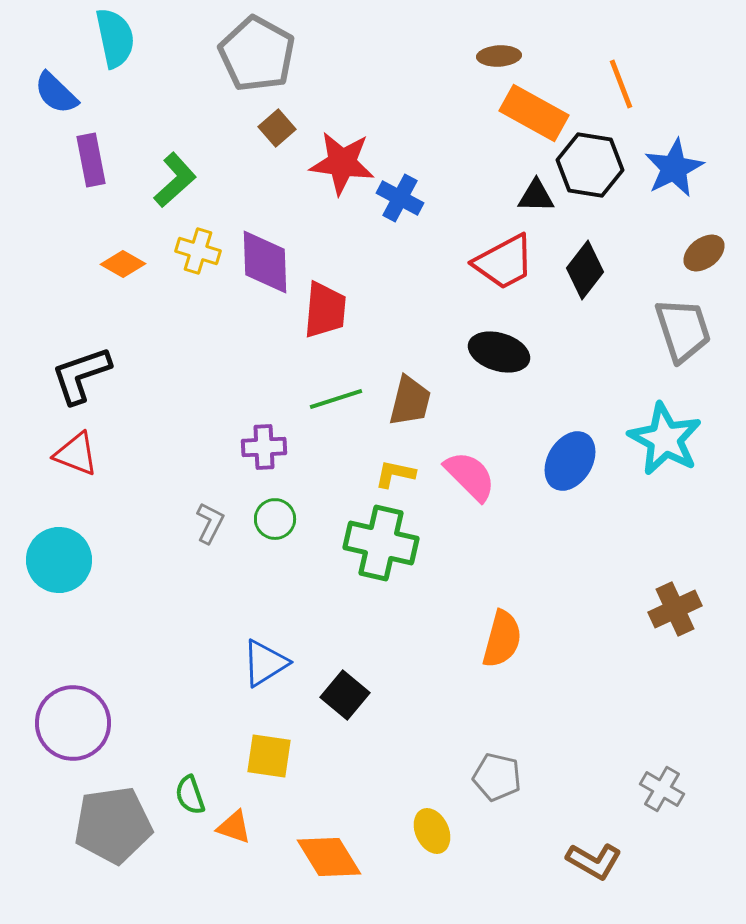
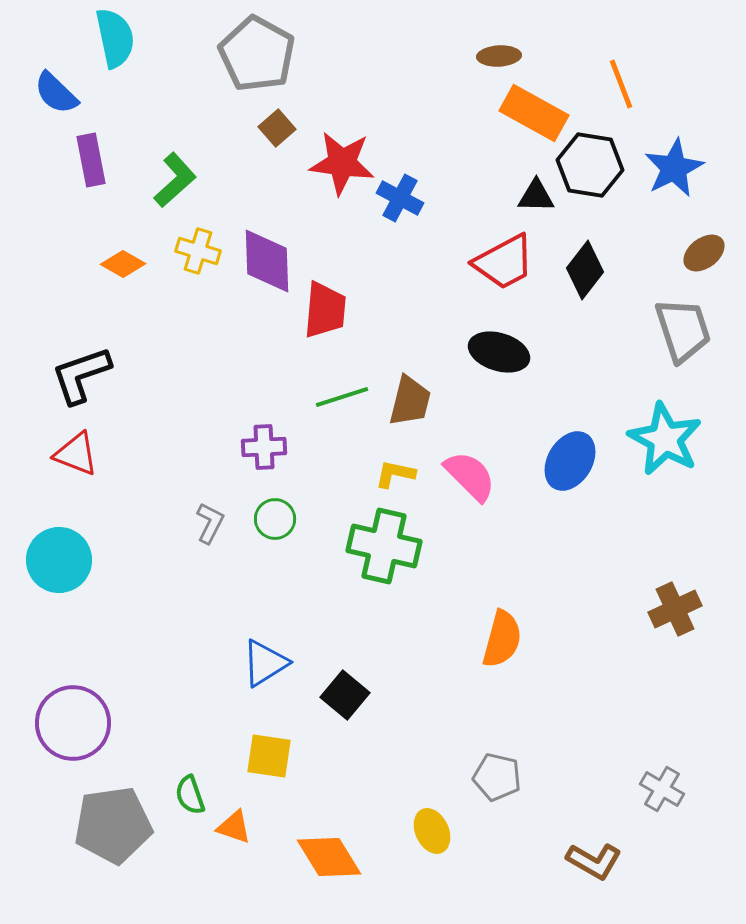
purple diamond at (265, 262): moved 2 px right, 1 px up
green line at (336, 399): moved 6 px right, 2 px up
green cross at (381, 543): moved 3 px right, 3 px down
